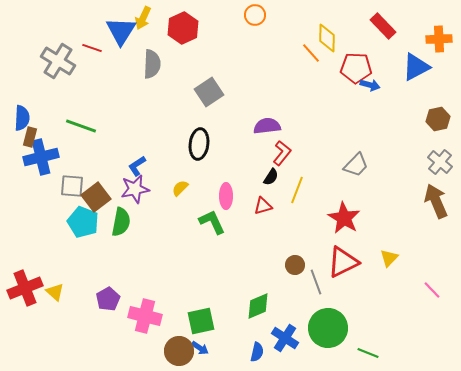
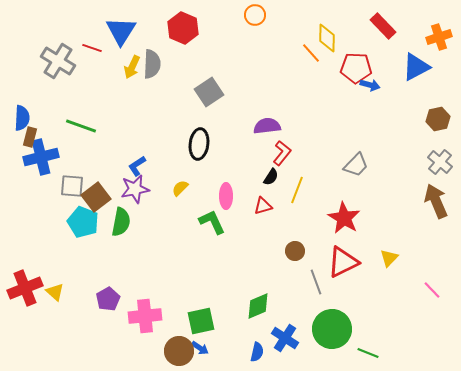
yellow arrow at (143, 18): moved 11 px left, 49 px down
red hexagon at (183, 28): rotated 12 degrees counterclockwise
orange cross at (439, 39): moved 2 px up; rotated 15 degrees counterclockwise
brown circle at (295, 265): moved 14 px up
pink cross at (145, 316): rotated 20 degrees counterclockwise
green circle at (328, 328): moved 4 px right, 1 px down
